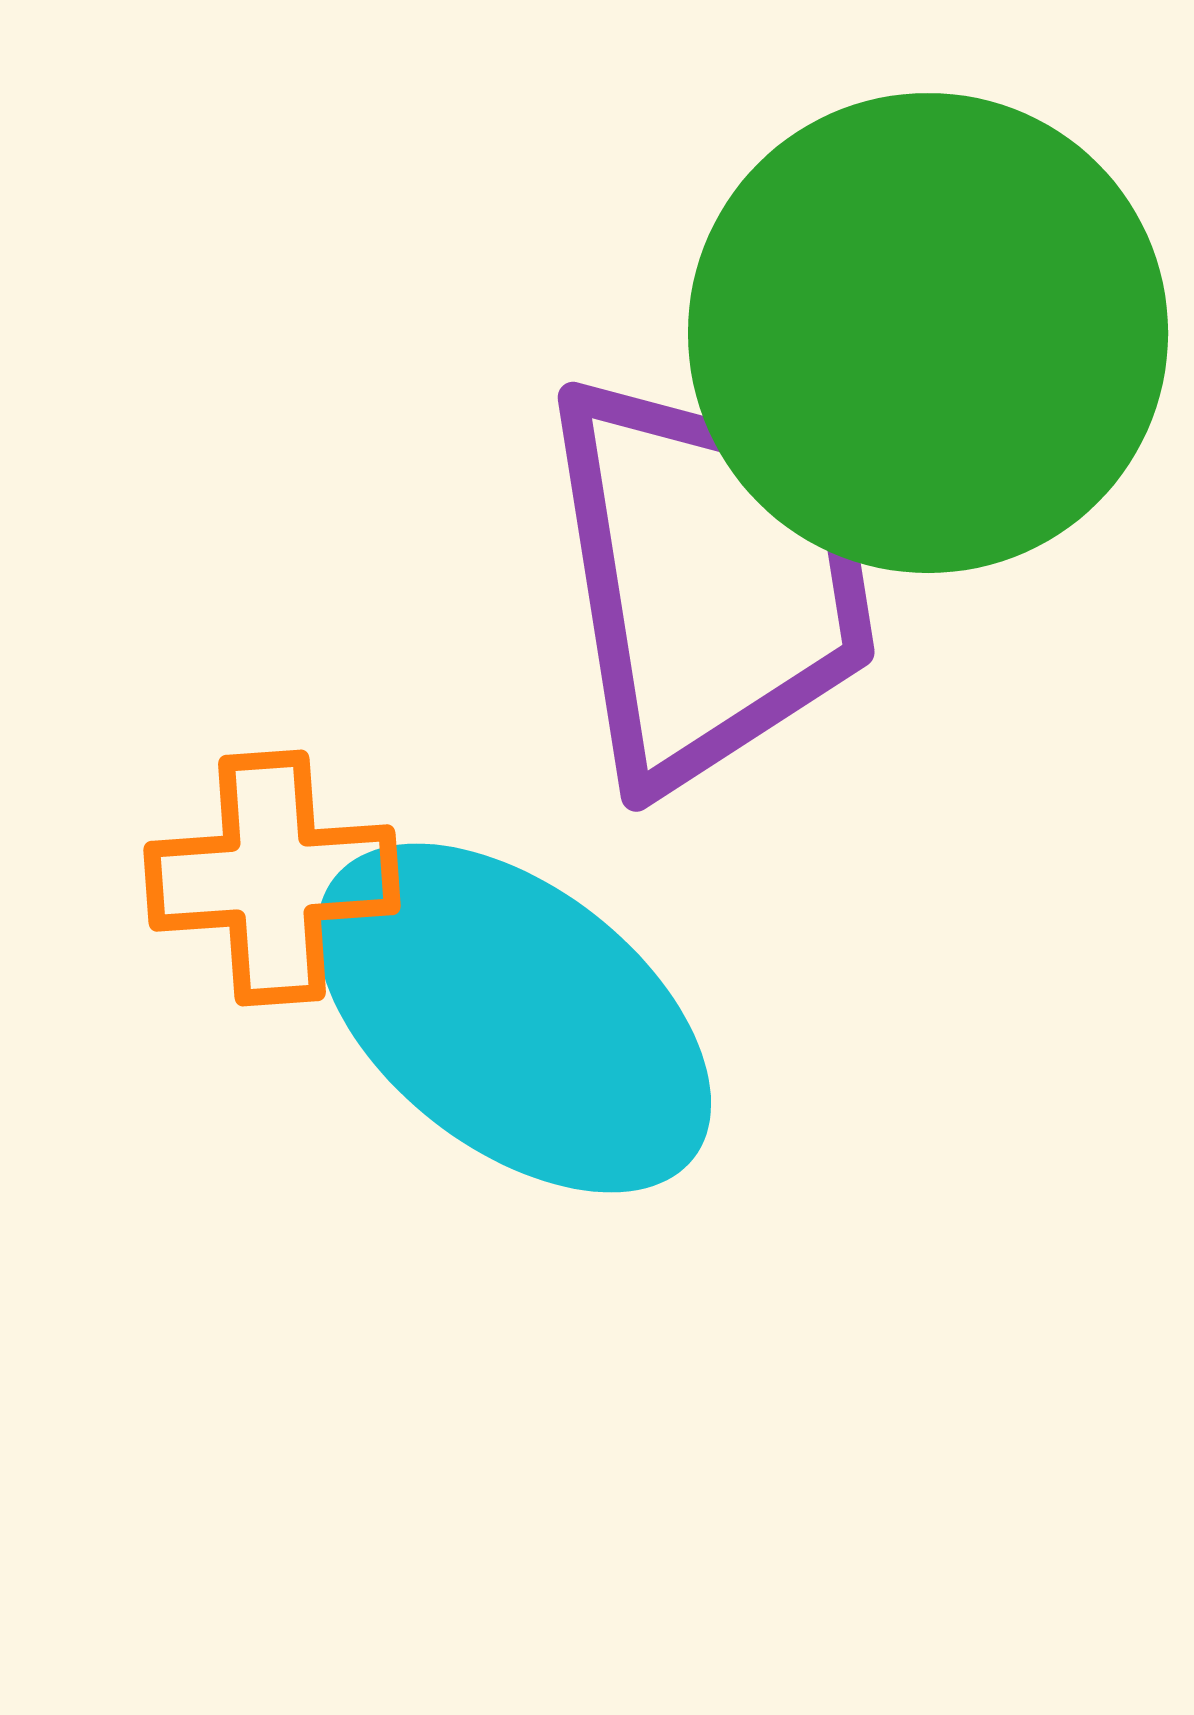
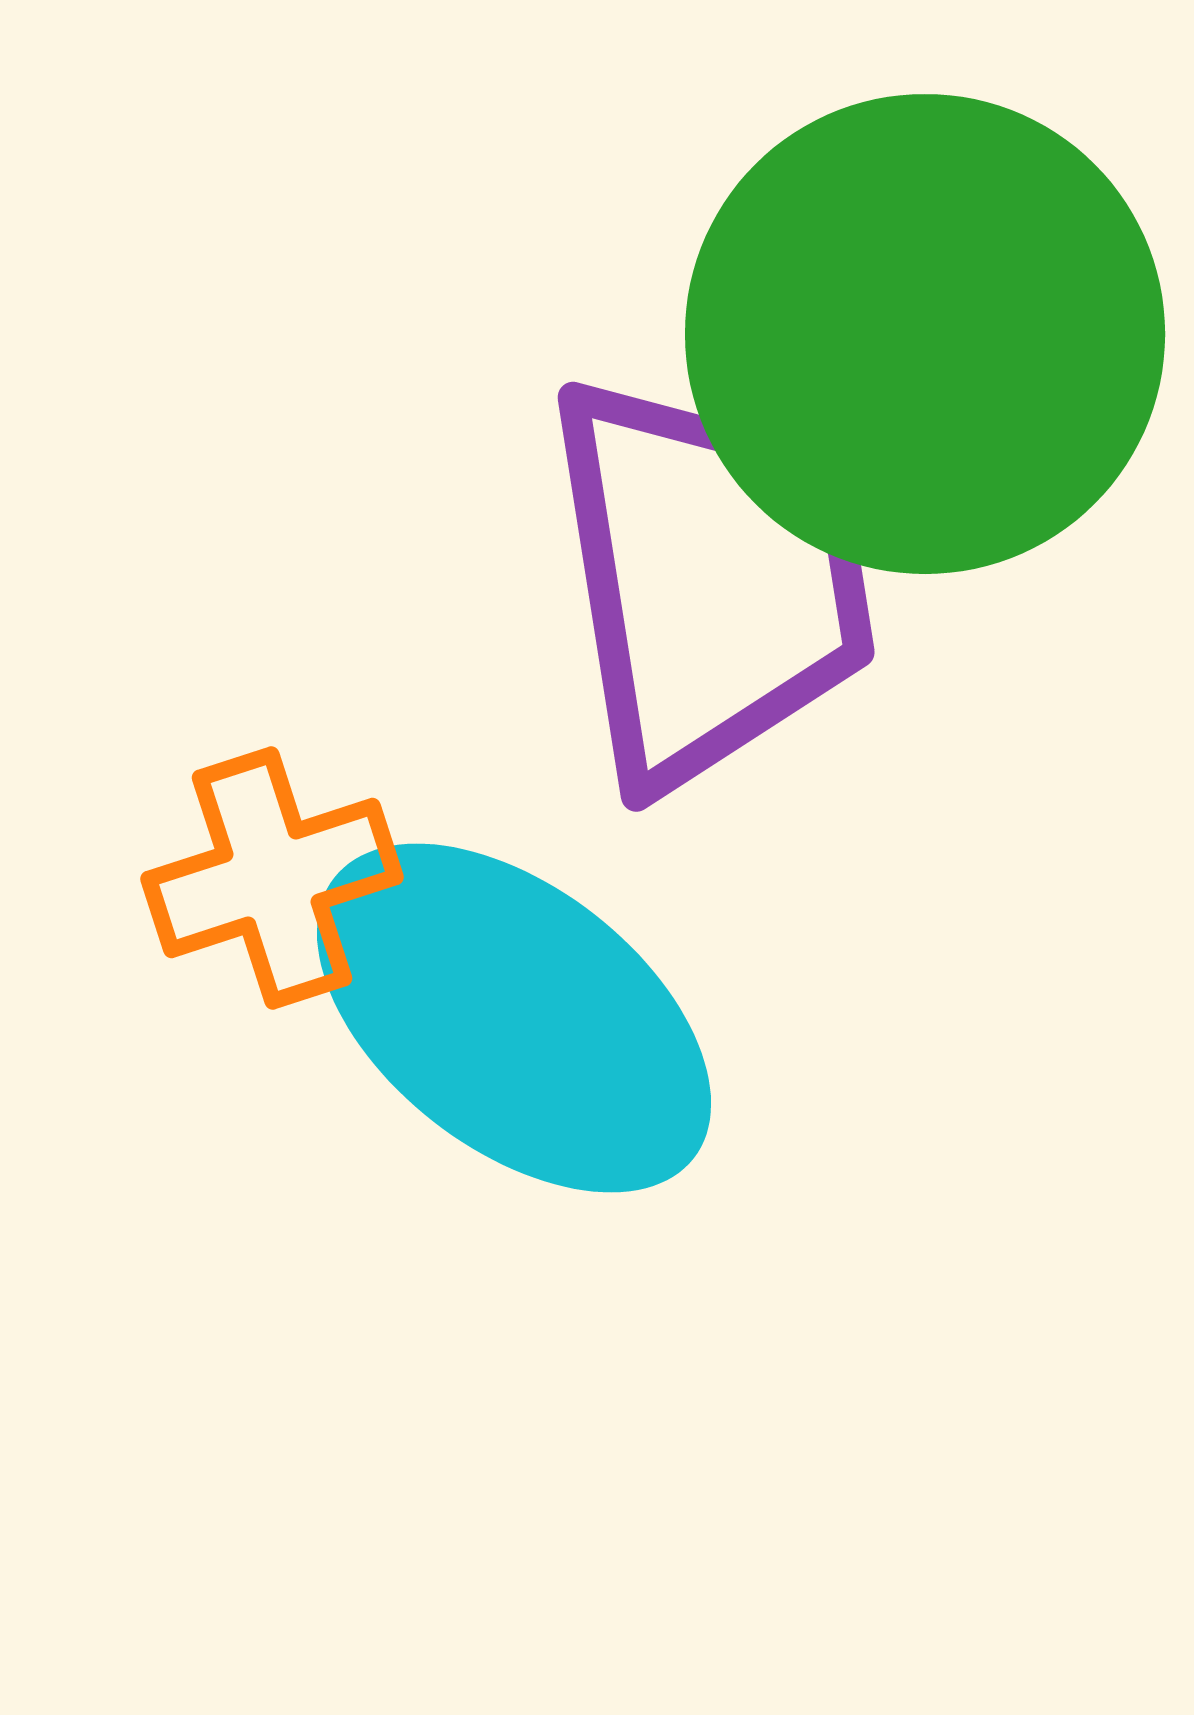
green circle: moved 3 px left, 1 px down
orange cross: rotated 14 degrees counterclockwise
